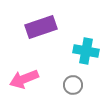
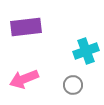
purple rectangle: moved 15 px left; rotated 12 degrees clockwise
cyan cross: rotated 30 degrees counterclockwise
